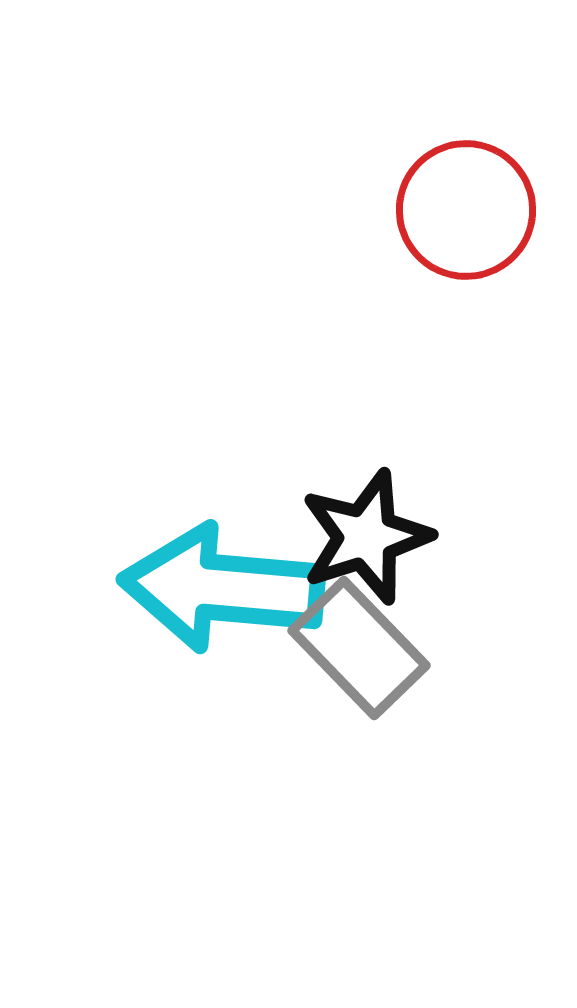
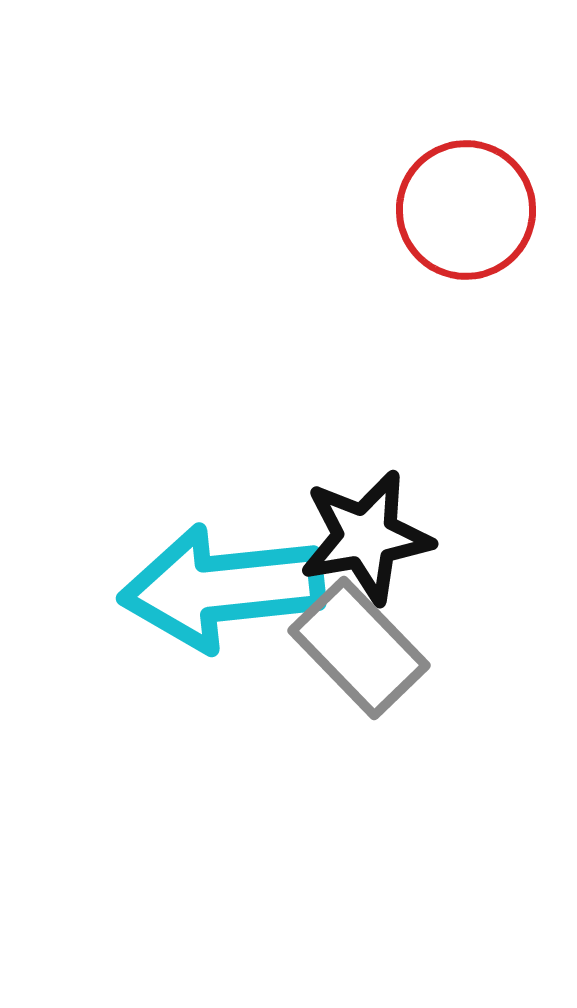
black star: rotated 8 degrees clockwise
cyan arrow: rotated 11 degrees counterclockwise
